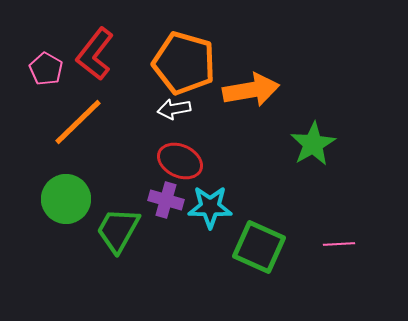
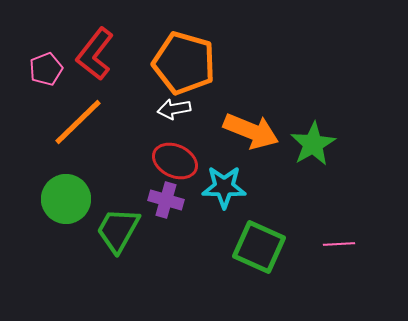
pink pentagon: rotated 20 degrees clockwise
orange arrow: moved 41 px down; rotated 32 degrees clockwise
red ellipse: moved 5 px left
cyan star: moved 14 px right, 20 px up
